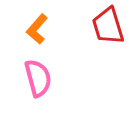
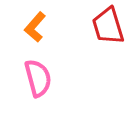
orange L-shape: moved 2 px left, 2 px up
